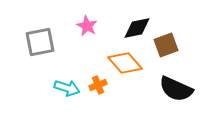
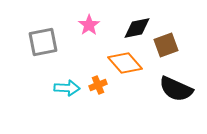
pink star: moved 2 px right, 1 px up; rotated 10 degrees clockwise
gray square: moved 3 px right
cyan arrow: rotated 15 degrees counterclockwise
